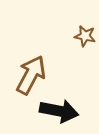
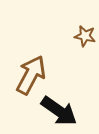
black arrow: rotated 24 degrees clockwise
